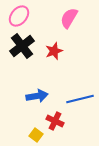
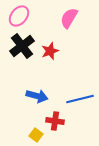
red star: moved 4 px left
blue arrow: rotated 25 degrees clockwise
red cross: rotated 18 degrees counterclockwise
